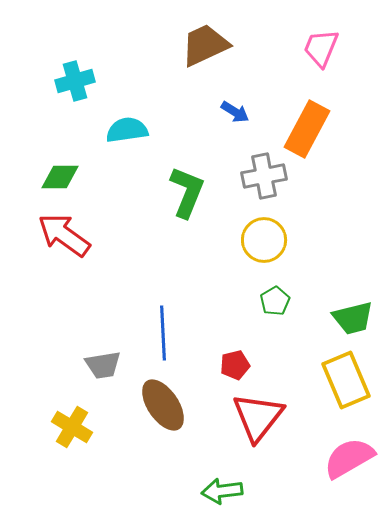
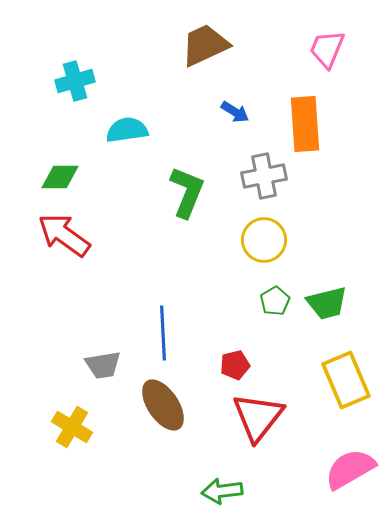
pink trapezoid: moved 6 px right, 1 px down
orange rectangle: moved 2 px left, 5 px up; rotated 32 degrees counterclockwise
green trapezoid: moved 26 px left, 15 px up
pink semicircle: moved 1 px right, 11 px down
